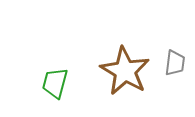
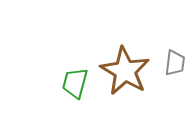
green trapezoid: moved 20 px right
